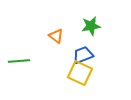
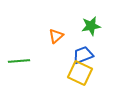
orange triangle: rotated 42 degrees clockwise
